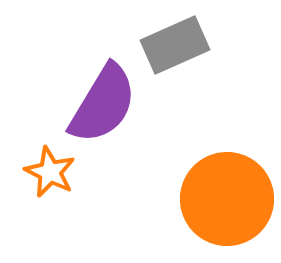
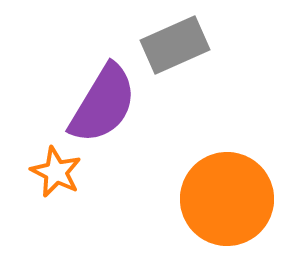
orange star: moved 6 px right
